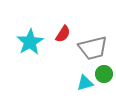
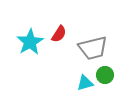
red semicircle: moved 4 px left
green circle: moved 1 px right, 1 px down
